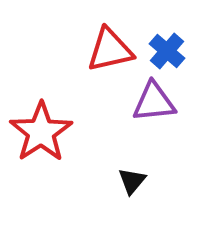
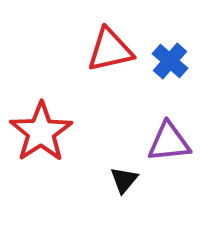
blue cross: moved 3 px right, 10 px down
purple triangle: moved 15 px right, 40 px down
black triangle: moved 8 px left, 1 px up
